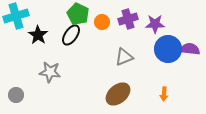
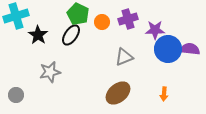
purple star: moved 6 px down
gray star: rotated 20 degrees counterclockwise
brown ellipse: moved 1 px up
